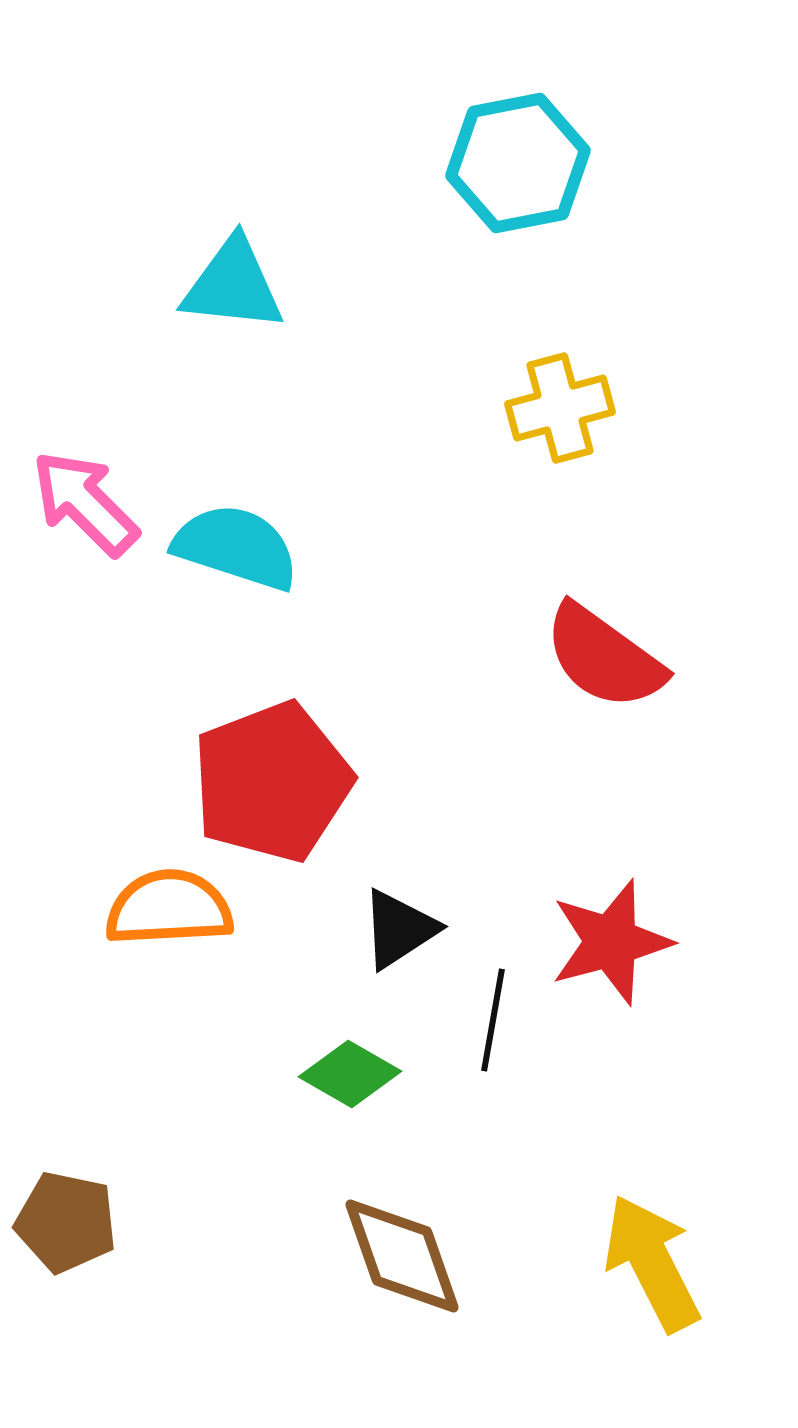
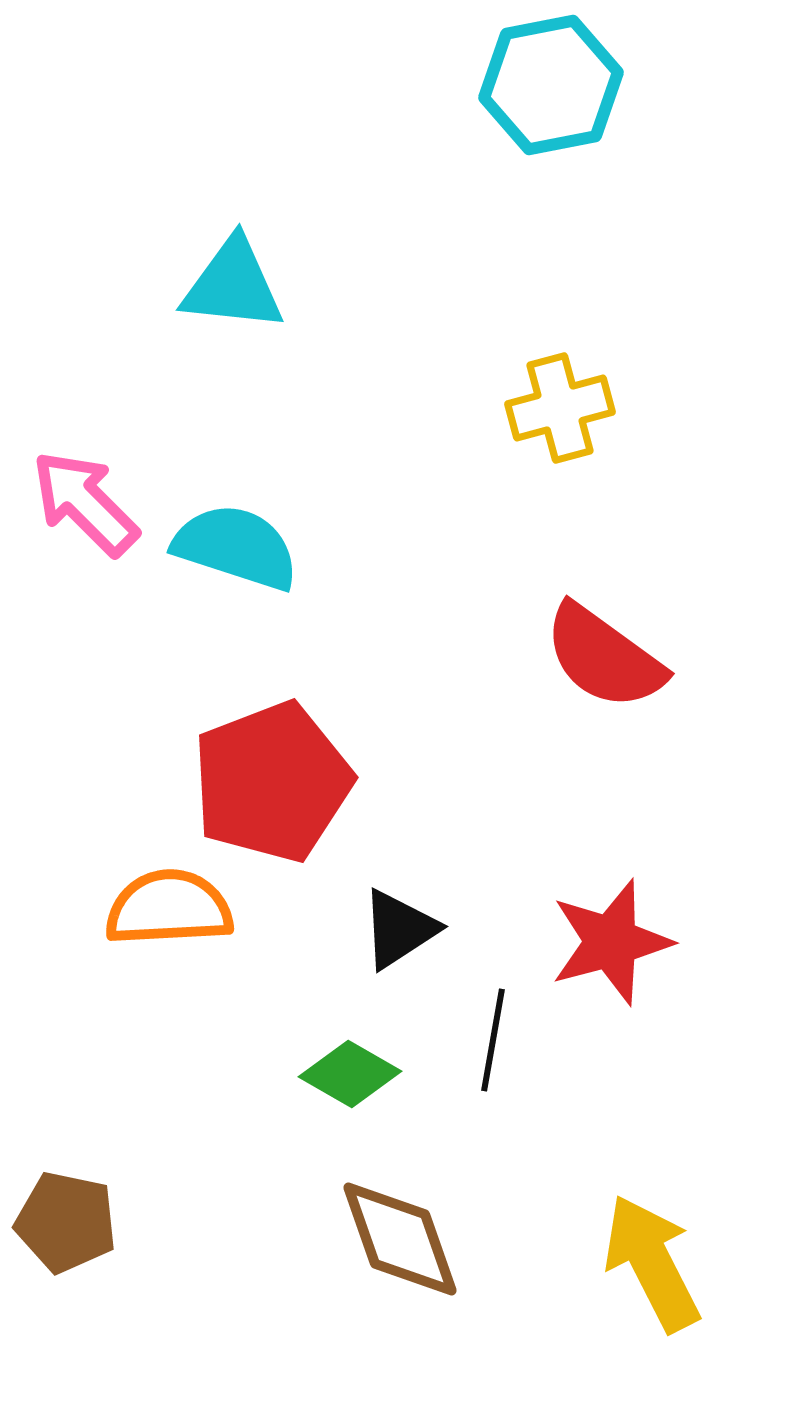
cyan hexagon: moved 33 px right, 78 px up
black line: moved 20 px down
brown diamond: moved 2 px left, 17 px up
